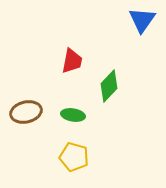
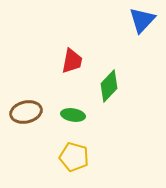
blue triangle: rotated 8 degrees clockwise
